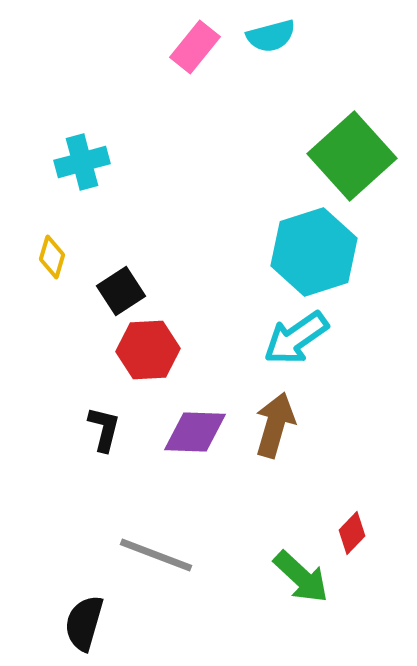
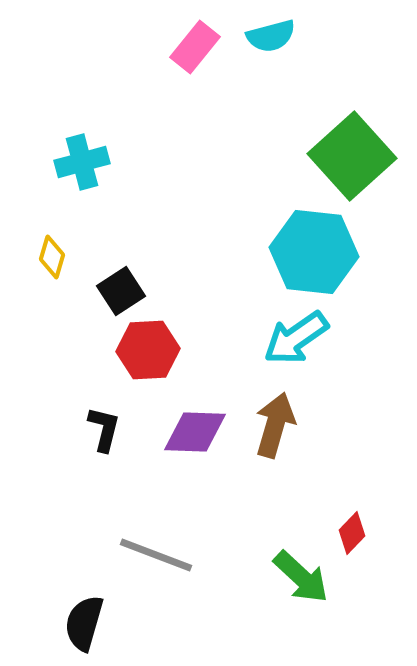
cyan hexagon: rotated 24 degrees clockwise
